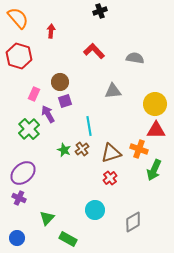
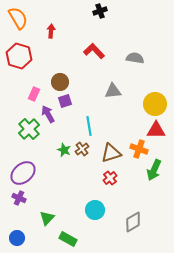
orange semicircle: rotated 10 degrees clockwise
